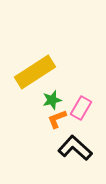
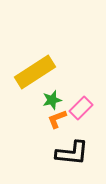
pink rectangle: rotated 15 degrees clockwise
black L-shape: moved 3 px left, 5 px down; rotated 144 degrees clockwise
